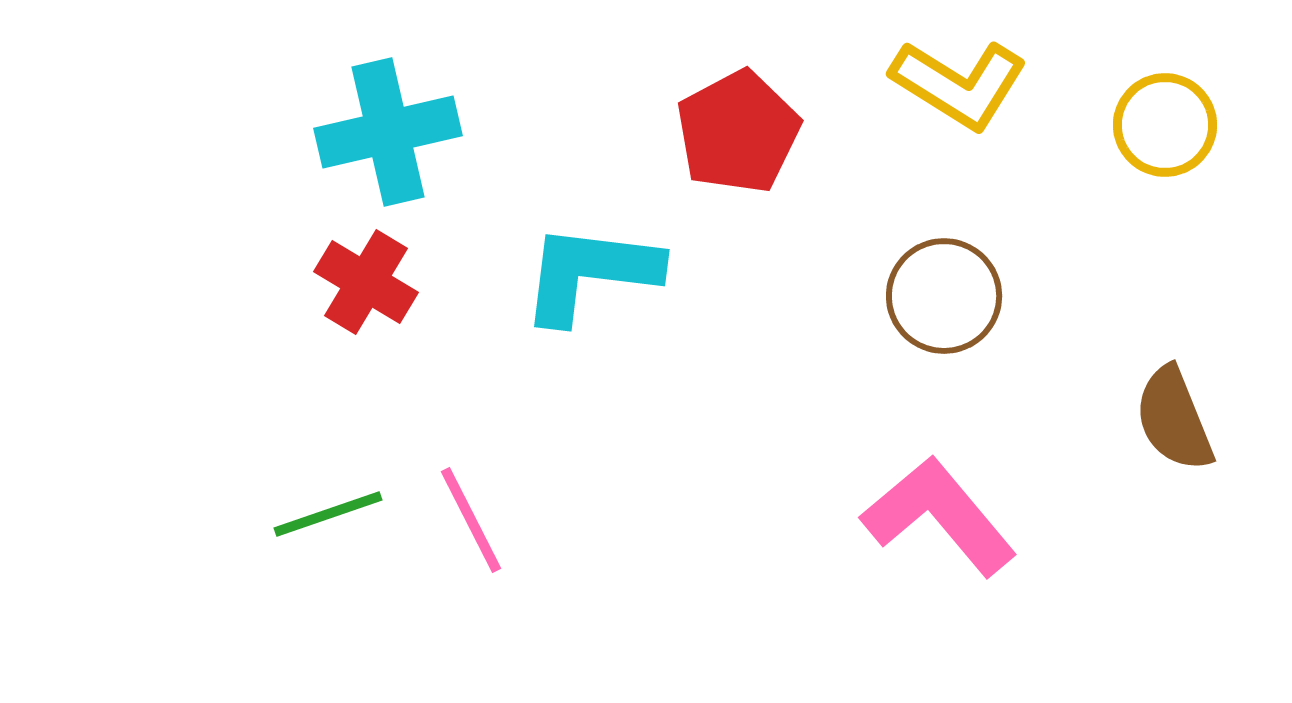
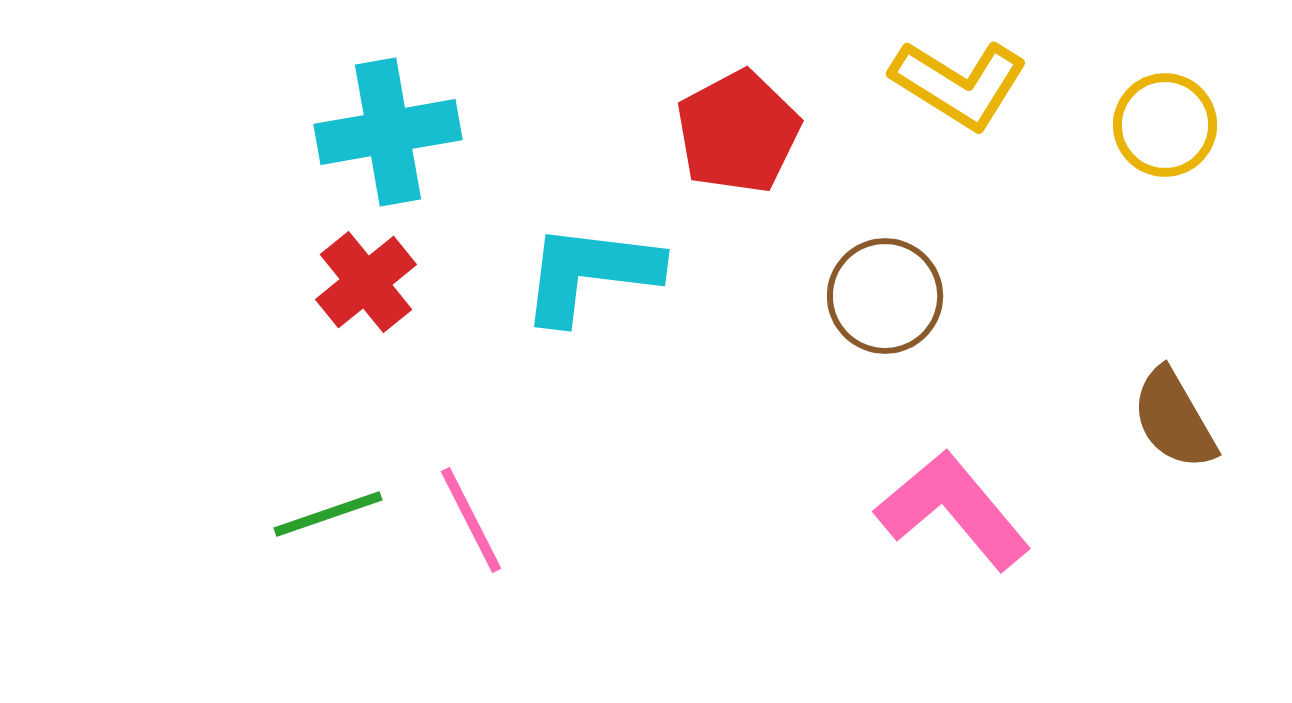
cyan cross: rotated 3 degrees clockwise
red cross: rotated 20 degrees clockwise
brown circle: moved 59 px left
brown semicircle: rotated 8 degrees counterclockwise
pink L-shape: moved 14 px right, 6 px up
